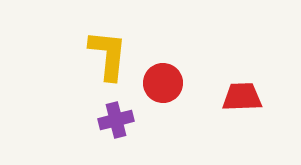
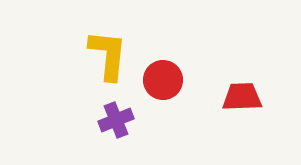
red circle: moved 3 px up
purple cross: rotated 8 degrees counterclockwise
